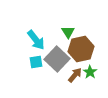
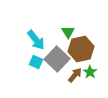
cyan square: rotated 32 degrees clockwise
